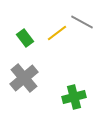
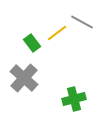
green rectangle: moved 7 px right, 5 px down
gray cross: rotated 8 degrees counterclockwise
green cross: moved 2 px down
